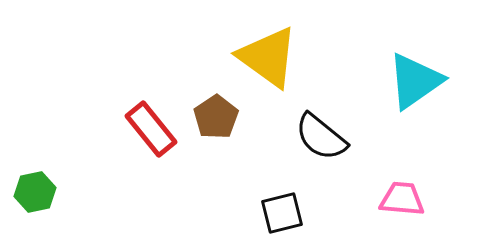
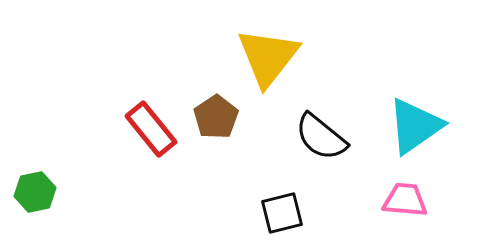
yellow triangle: rotated 32 degrees clockwise
cyan triangle: moved 45 px down
pink trapezoid: moved 3 px right, 1 px down
